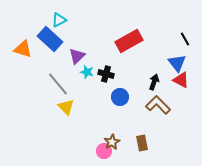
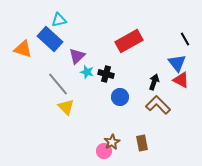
cyan triangle: rotated 14 degrees clockwise
